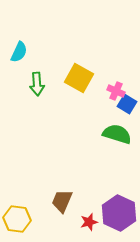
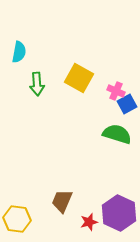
cyan semicircle: rotated 15 degrees counterclockwise
blue square: rotated 30 degrees clockwise
